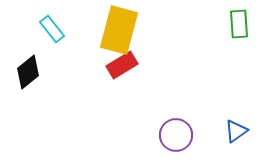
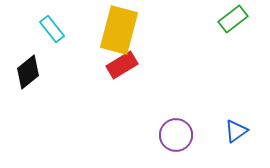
green rectangle: moved 6 px left, 5 px up; rotated 56 degrees clockwise
